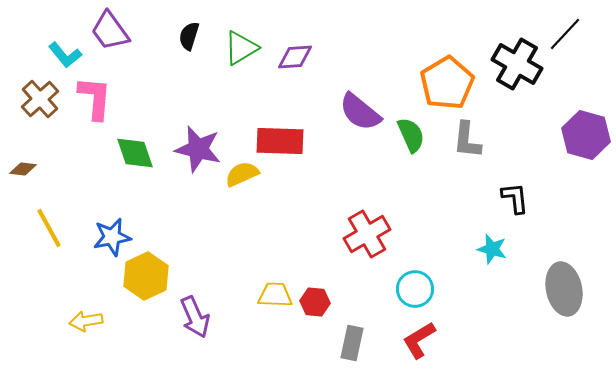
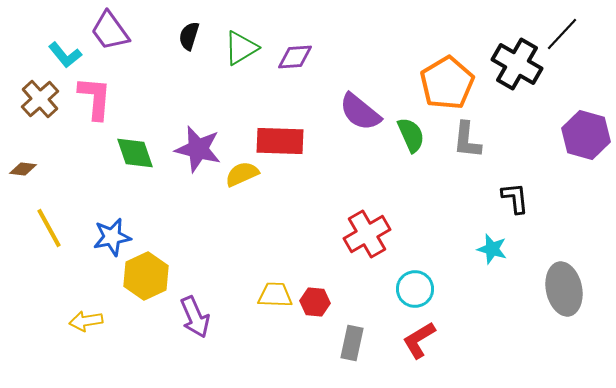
black line: moved 3 px left
